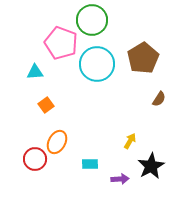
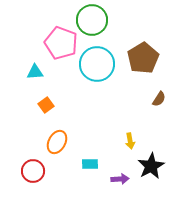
yellow arrow: rotated 140 degrees clockwise
red circle: moved 2 px left, 12 px down
